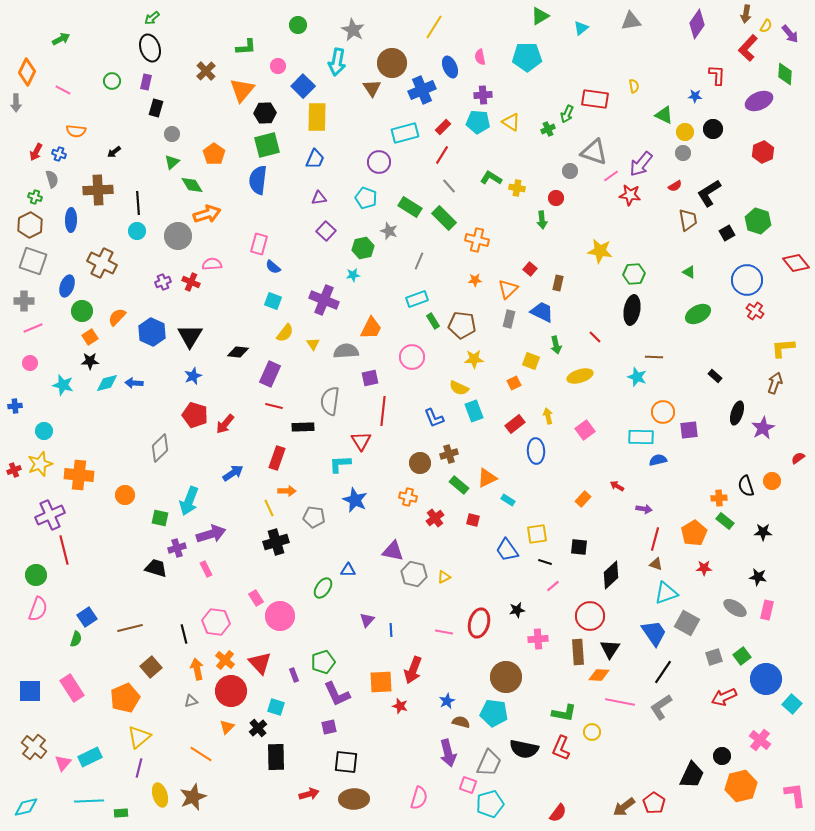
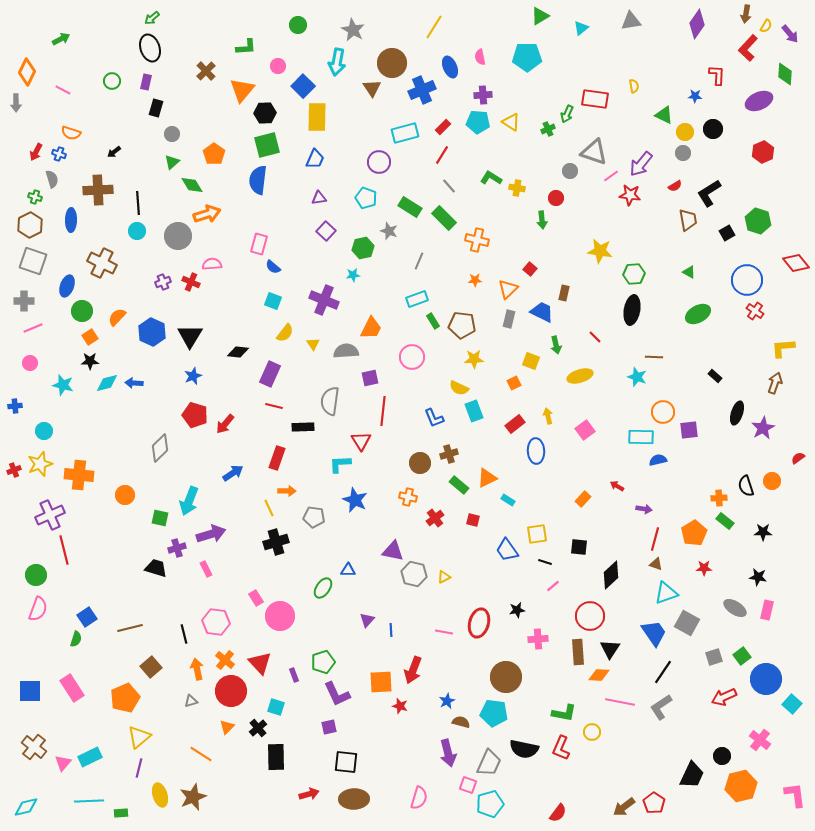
orange semicircle at (76, 131): moved 5 px left, 2 px down; rotated 12 degrees clockwise
brown rectangle at (558, 283): moved 6 px right, 10 px down
